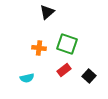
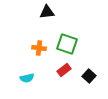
black triangle: rotated 35 degrees clockwise
